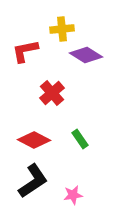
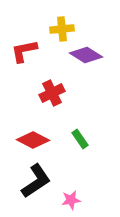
red L-shape: moved 1 px left
red cross: rotated 15 degrees clockwise
red diamond: moved 1 px left
black L-shape: moved 3 px right
pink star: moved 2 px left, 5 px down
